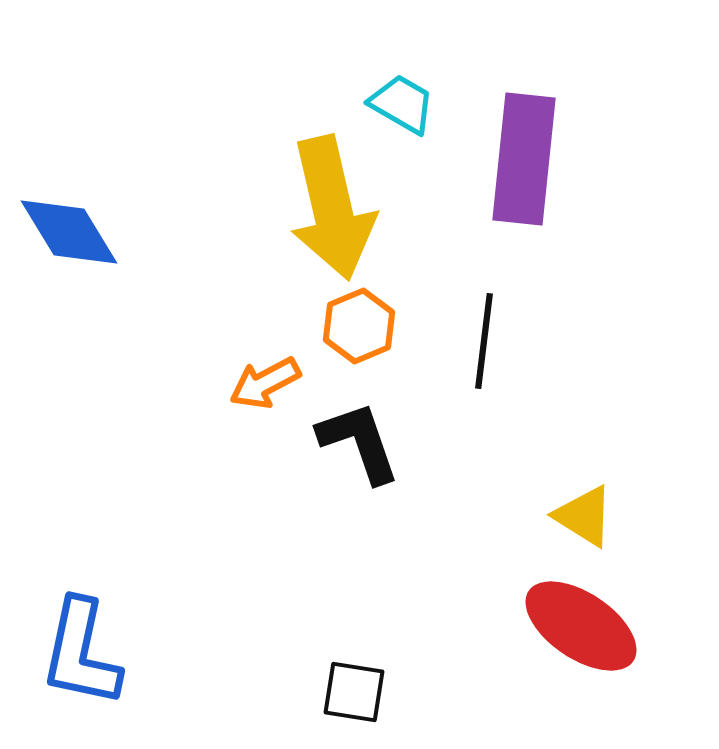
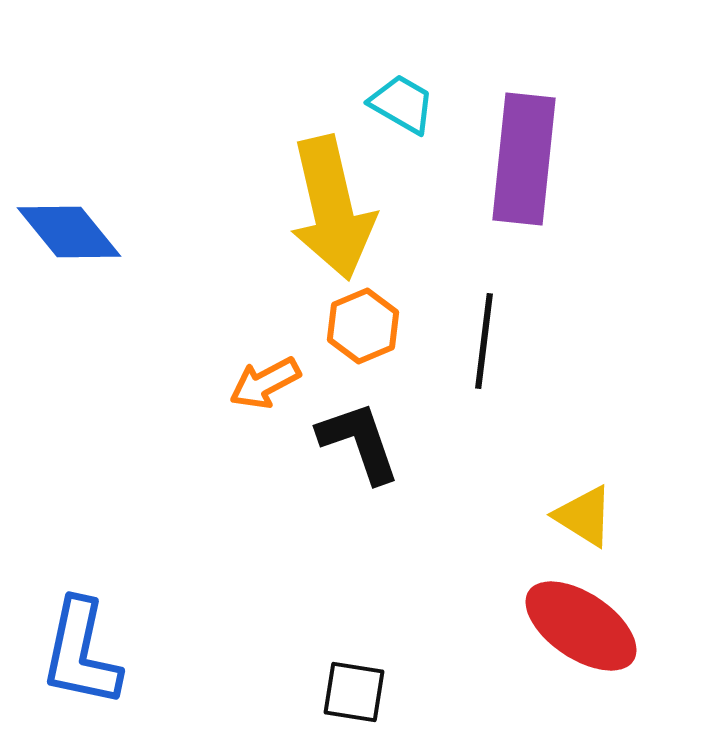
blue diamond: rotated 8 degrees counterclockwise
orange hexagon: moved 4 px right
